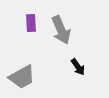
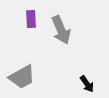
purple rectangle: moved 4 px up
black arrow: moved 9 px right, 17 px down
